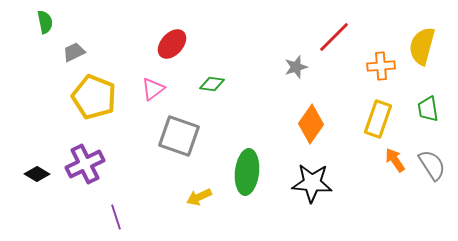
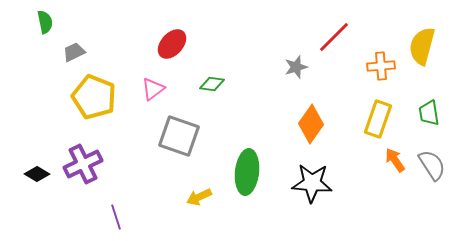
green trapezoid: moved 1 px right, 4 px down
purple cross: moved 2 px left
